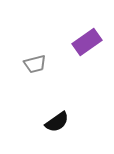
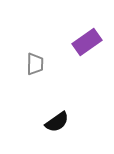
gray trapezoid: rotated 75 degrees counterclockwise
